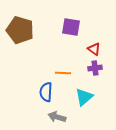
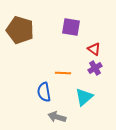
purple cross: rotated 24 degrees counterclockwise
blue semicircle: moved 2 px left; rotated 12 degrees counterclockwise
